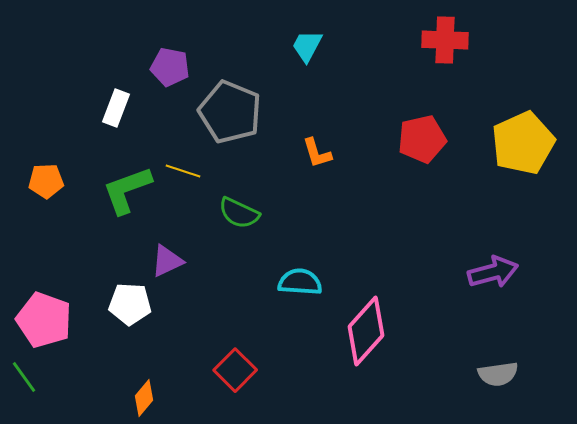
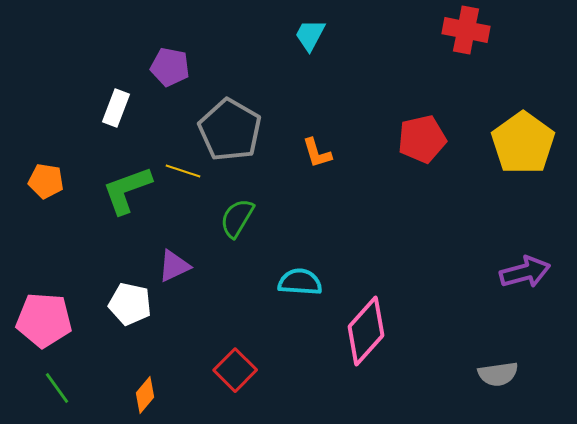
red cross: moved 21 px right, 10 px up; rotated 9 degrees clockwise
cyan trapezoid: moved 3 px right, 11 px up
gray pentagon: moved 18 px down; rotated 8 degrees clockwise
yellow pentagon: rotated 12 degrees counterclockwise
orange pentagon: rotated 12 degrees clockwise
green semicircle: moved 2 px left, 5 px down; rotated 96 degrees clockwise
purple triangle: moved 7 px right, 5 px down
purple arrow: moved 32 px right
white pentagon: rotated 9 degrees clockwise
pink pentagon: rotated 16 degrees counterclockwise
green line: moved 33 px right, 11 px down
orange diamond: moved 1 px right, 3 px up
